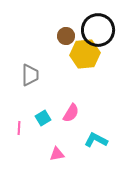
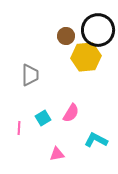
yellow hexagon: moved 1 px right, 3 px down
